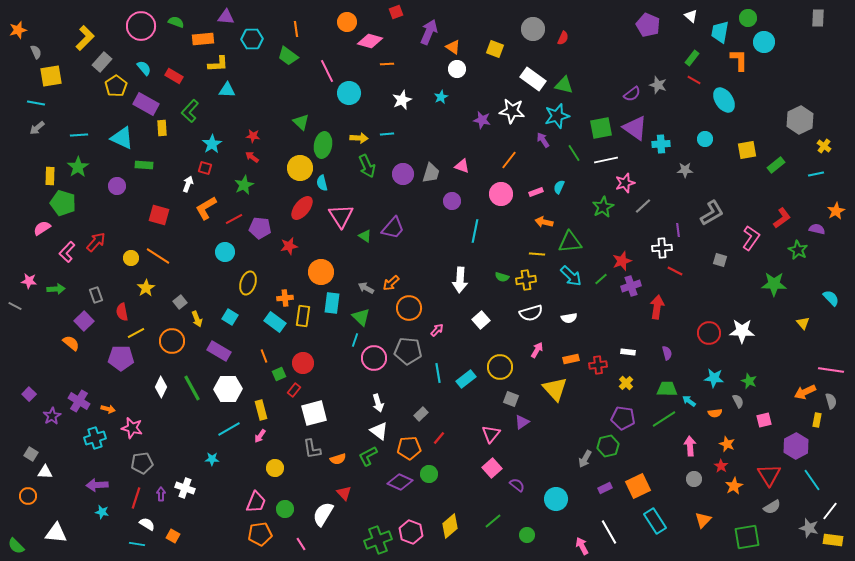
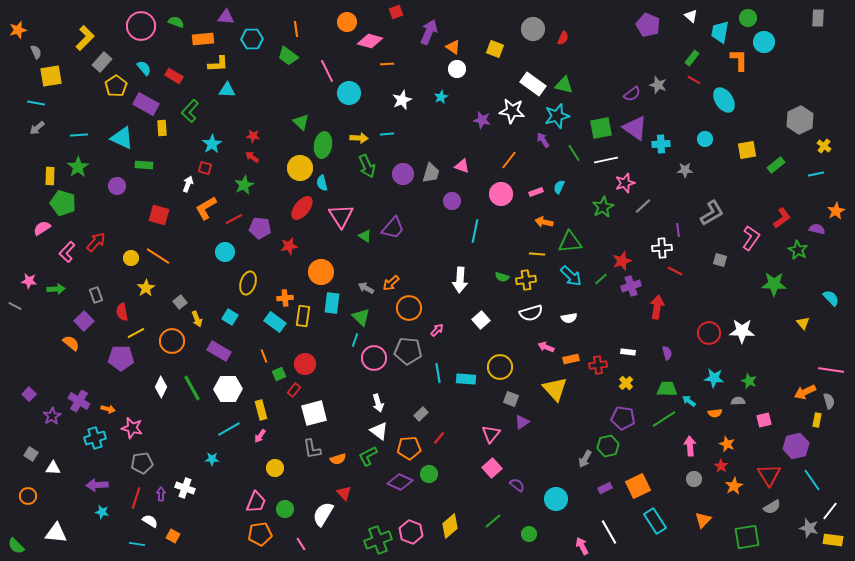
white rectangle at (533, 79): moved 5 px down
pink arrow at (537, 350): moved 9 px right, 3 px up; rotated 98 degrees counterclockwise
red circle at (303, 363): moved 2 px right, 1 px down
cyan rectangle at (466, 379): rotated 42 degrees clockwise
gray semicircle at (738, 401): rotated 64 degrees counterclockwise
gray semicircle at (831, 401): moved 2 px left
purple hexagon at (796, 446): rotated 15 degrees clockwise
white triangle at (45, 472): moved 8 px right, 4 px up
white semicircle at (147, 524): moved 3 px right, 3 px up
green circle at (527, 535): moved 2 px right, 1 px up
